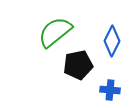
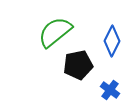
blue cross: rotated 30 degrees clockwise
